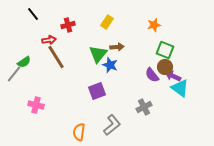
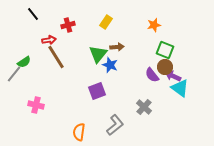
yellow rectangle: moved 1 px left
gray cross: rotated 21 degrees counterclockwise
gray L-shape: moved 3 px right
